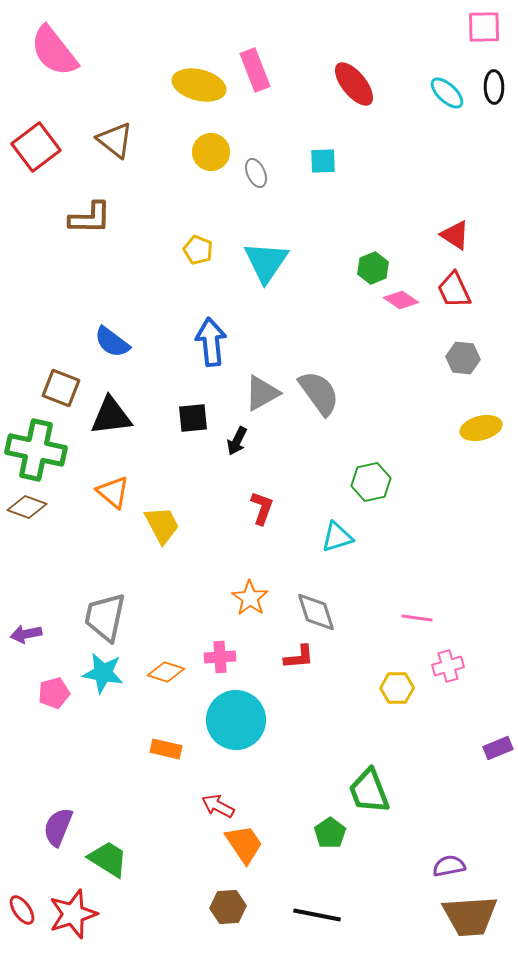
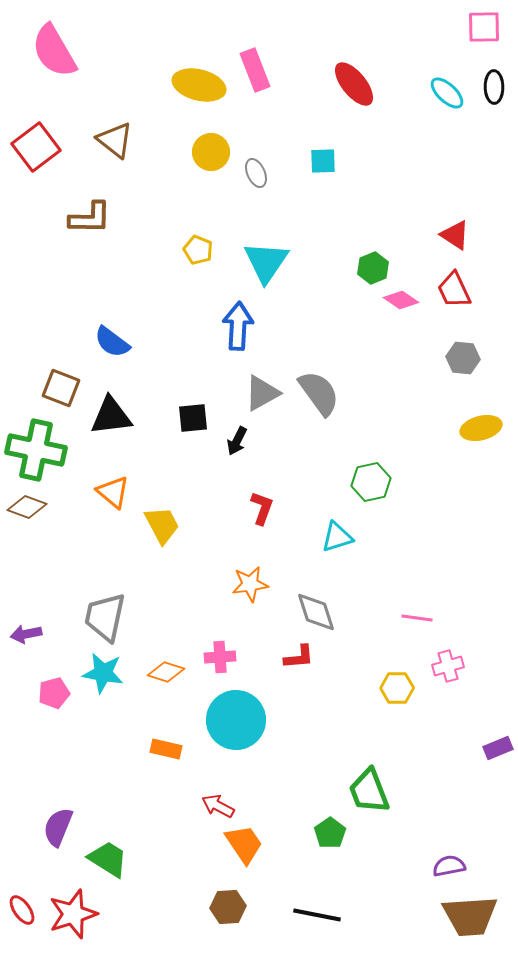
pink semicircle at (54, 51): rotated 8 degrees clockwise
blue arrow at (211, 342): moved 27 px right, 16 px up; rotated 9 degrees clockwise
orange star at (250, 598): moved 14 px up; rotated 30 degrees clockwise
